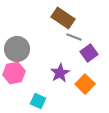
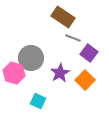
brown rectangle: moved 1 px up
gray line: moved 1 px left, 1 px down
gray circle: moved 14 px right, 9 px down
purple square: rotated 18 degrees counterclockwise
pink hexagon: rotated 25 degrees clockwise
orange square: moved 4 px up
